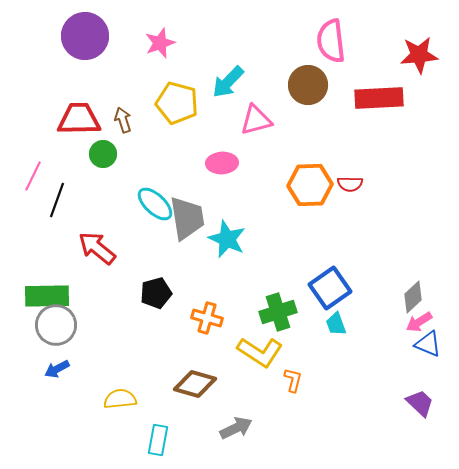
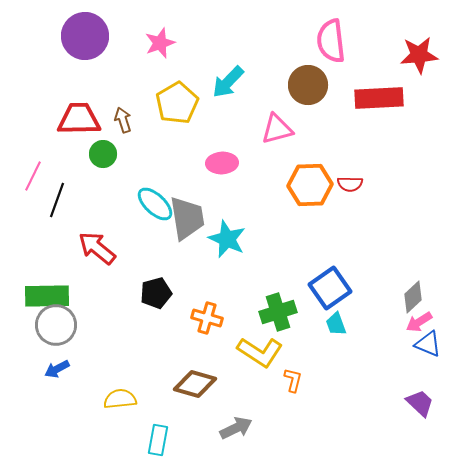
yellow pentagon: rotated 27 degrees clockwise
pink triangle: moved 21 px right, 9 px down
